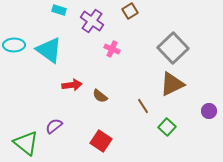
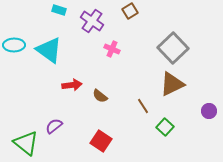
green square: moved 2 px left
